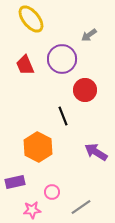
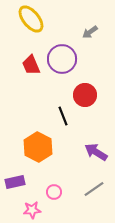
gray arrow: moved 1 px right, 3 px up
red trapezoid: moved 6 px right
red circle: moved 5 px down
pink circle: moved 2 px right
gray line: moved 13 px right, 18 px up
